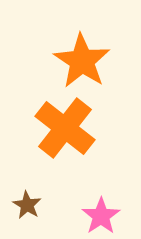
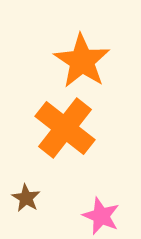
brown star: moved 1 px left, 7 px up
pink star: rotated 15 degrees counterclockwise
